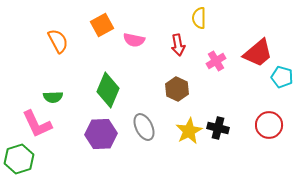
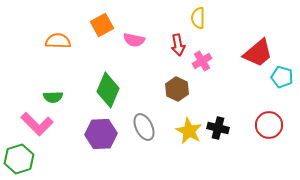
yellow semicircle: moved 1 px left
orange semicircle: rotated 60 degrees counterclockwise
pink cross: moved 14 px left
pink L-shape: rotated 20 degrees counterclockwise
yellow star: rotated 16 degrees counterclockwise
